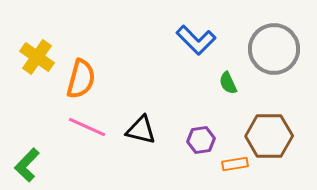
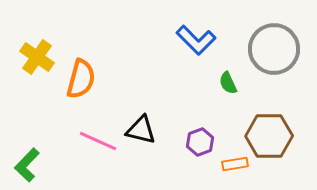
pink line: moved 11 px right, 14 px down
purple hexagon: moved 1 px left, 2 px down; rotated 12 degrees counterclockwise
